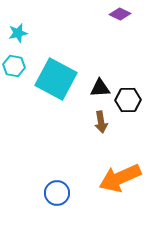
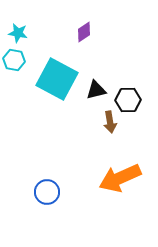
purple diamond: moved 36 px left, 18 px down; rotated 60 degrees counterclockwise
cyan star: rotated 24 degrees clockwise
cyan hexagon: moved 6 px up
cyan square: moved 1 px right
black triangle: moved 4 px left, 2 px down; rotated 10 degrees counterclockwise
brown arrow: moved 9 px right
blue circle: moved 10 px left, 1 px up
